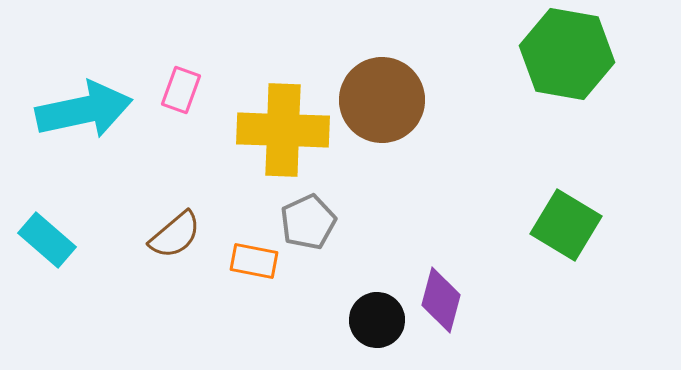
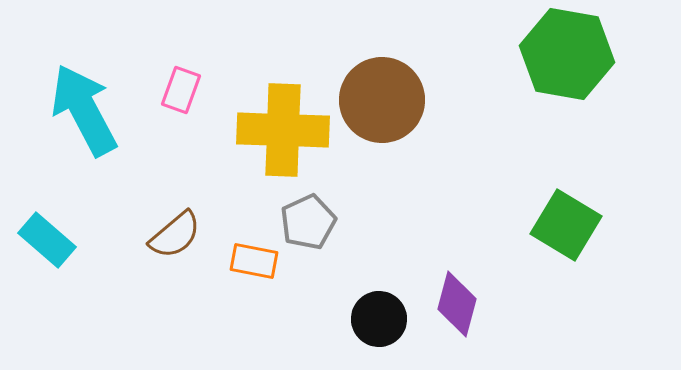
cyan arrow: rotated 106 degrees counterclockwise
purple diamond: moved 16 px right, 4 px down
black circle: moved 2 px right, 1 px up
